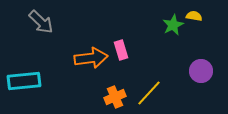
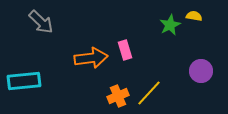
green star: moved 3 px left
pink rectangle: moved 4 px right
orange cross: moved 3 px right, 1 px up
